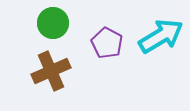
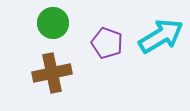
purple pentagon: rotated 8 degrees counterclockwise
brown cross: moved 1 px right, 2 px down; rotated 12 degrees clockwise
